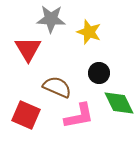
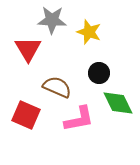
gray star: moved 1 px right, 1 px down
green diamond: moved 1 px left
pink L-shape: moved 3 px down
